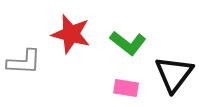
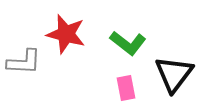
red star: moved 5 px left
pink rectangle: rotated 70 degrees clockwise
